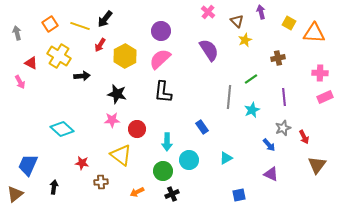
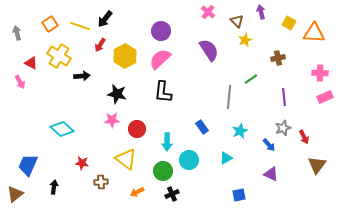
cyan star at (252, 110): moved 12 px left, 21 px down
yellow triangle at (121, 155): moved 5 px right, 4 px down
